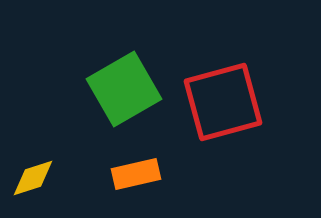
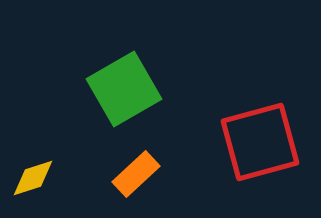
red square: moved 37 px right, 40 px down
orange rectangle: rotated 30 degrees counterclockwise
